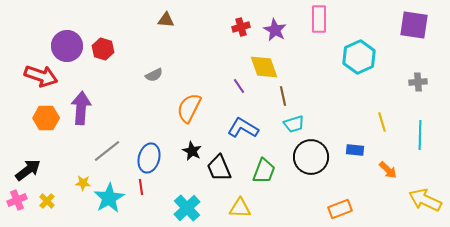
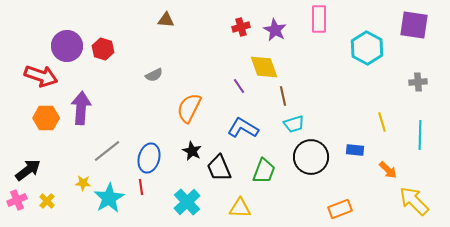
cyan hexagon: moved 8 px right, 9 px up; rotated 8 degrees counterclockwise
yellow arrow: moved 11 px left, 1 px down; rotated 20 degrees clockwise
cyan cross: moved 6 px up
